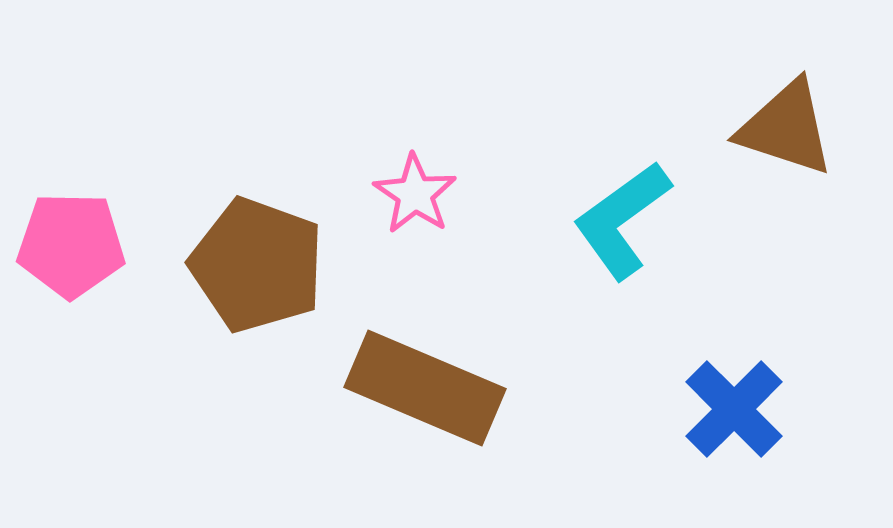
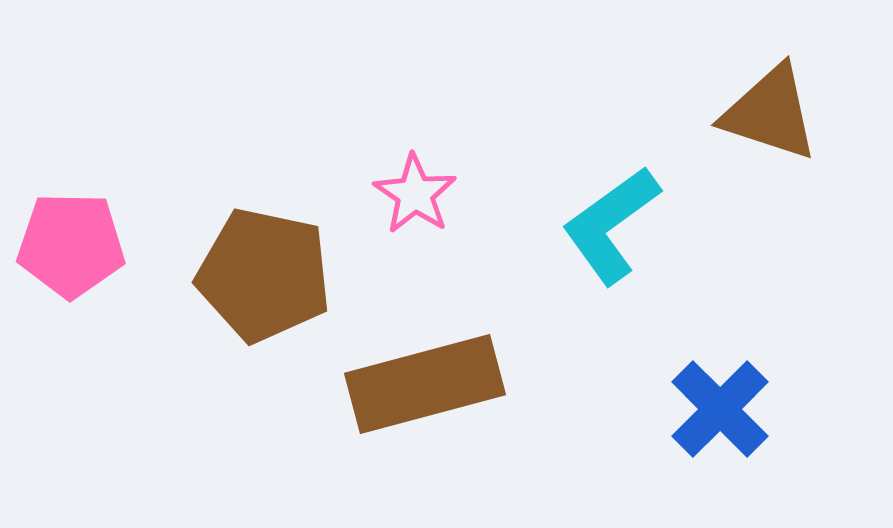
brown triangle: moved 16 px left, 15 px up
cyan L-shape: moved 11 px left, 5 px down
brown pentagon: moved 7 px right, 10 px down; rotated 8 degrees counterclockwise
brown rectangle: moved 4 px up; rotated 38 degrees counterclockwise
blue cross: moved 14 px left
